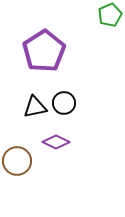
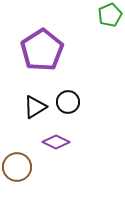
purple pentagon: moved 2 px left, 1 px up
black circle: moved 4 px right, 1 px up
black triangle: rotated 20 degrees counterclockwise
brown circle: moved 6 px down
